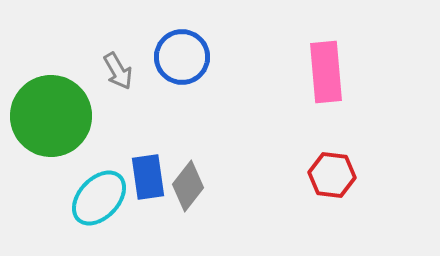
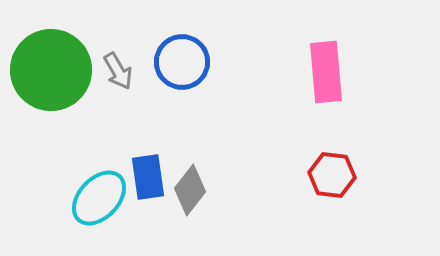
blue circle: moved 5 px down
green circle: moved 46 px up
gray diamond: moved 2 px right, 4 px down
